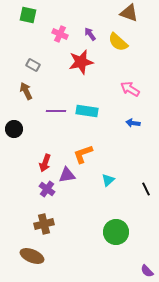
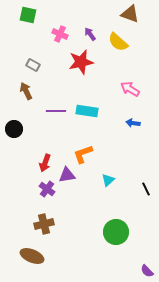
brown triangle: moved 1 px right, 1 px down
